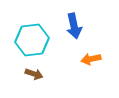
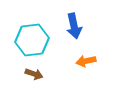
orange arrow: moved 5 px left, 2 px down
